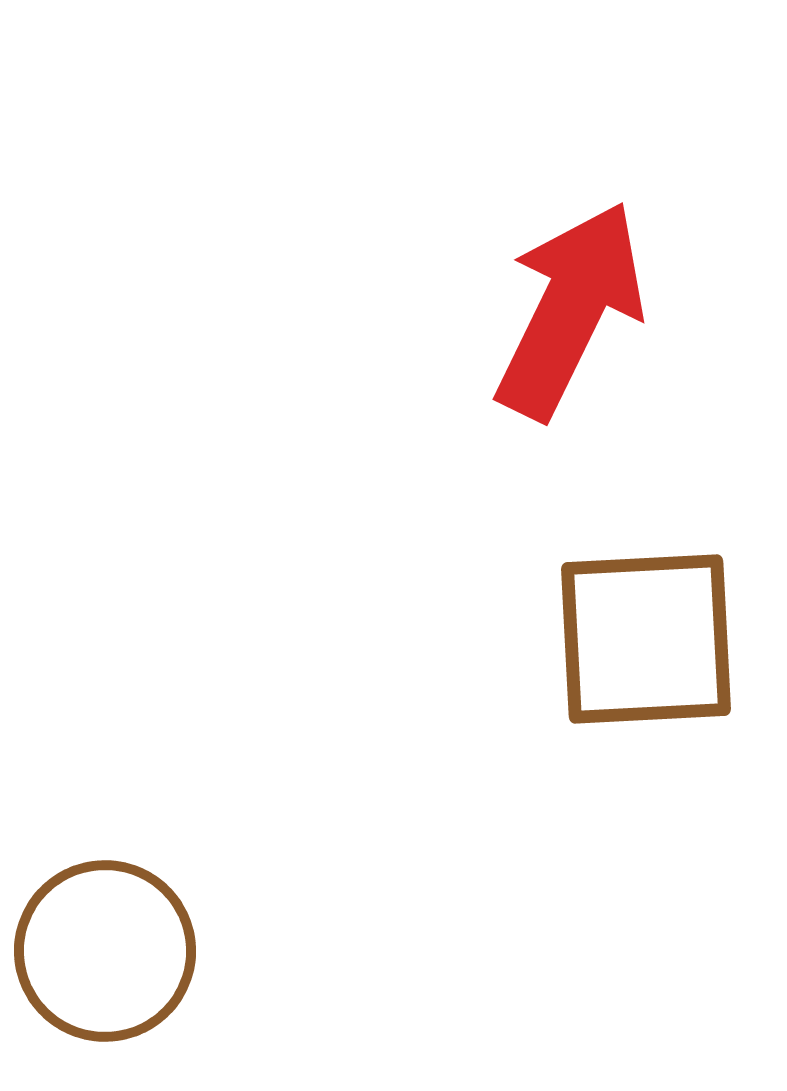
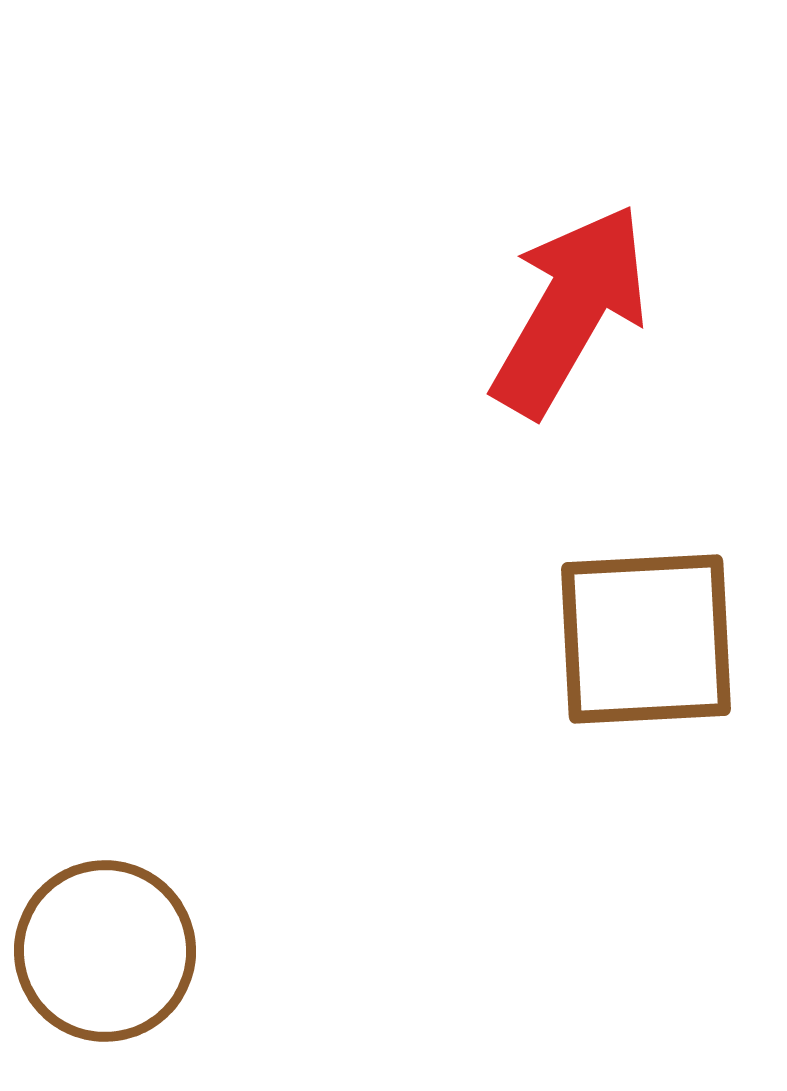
red arrow: rotated 4 degrees clockwise
